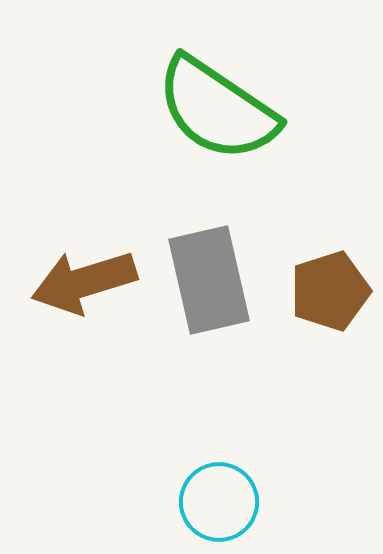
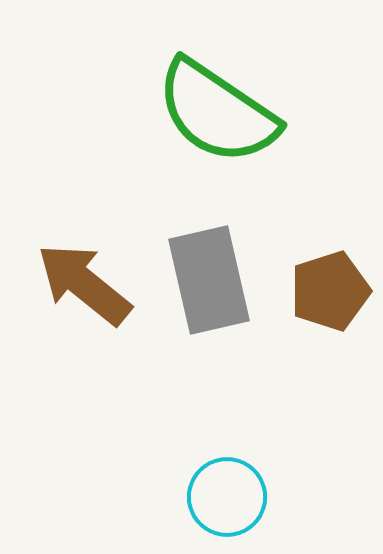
green semicircle: moved 3 px down
brown arrow: moved 2 px down; rotated 56 degrees clockwise
cyan circle: moved 8 px right, 5 px up
